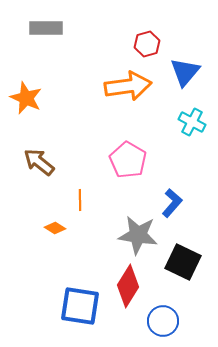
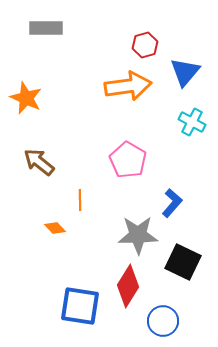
red hexagon: moved 2 px left, 1 px down
orange diamond: rotated 15 degrees clockwise
gray star: rotated 9 degrees counterclockwise
